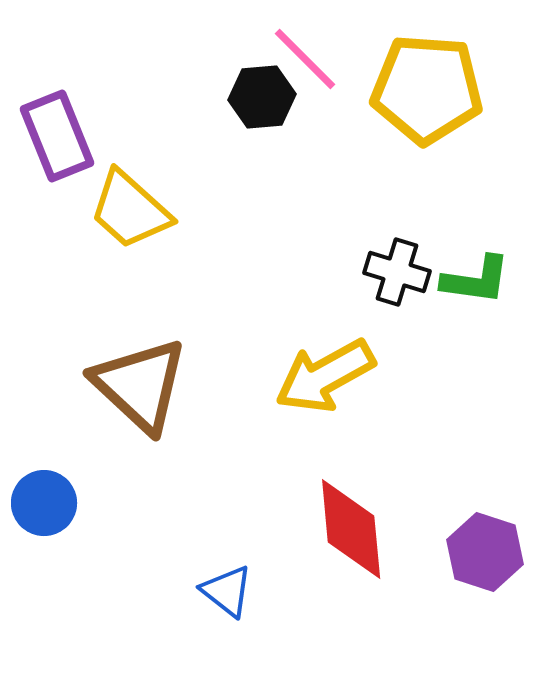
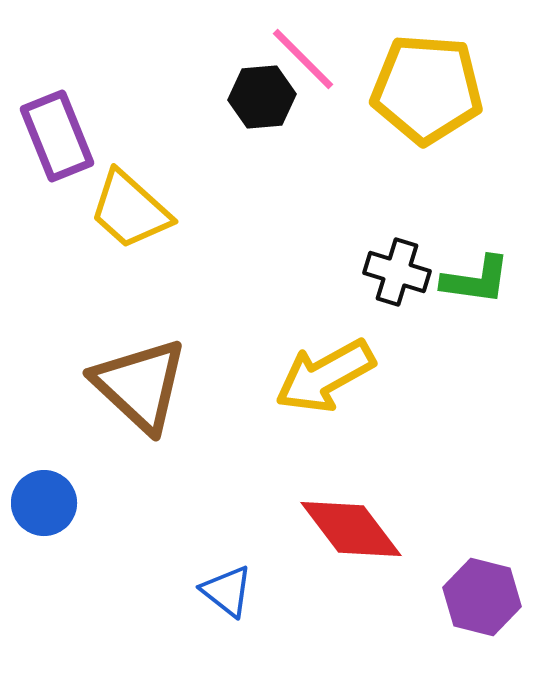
pink line: moved 2 px left
red diamond: rotated 32 degrees counterclockwise
purple hexagon: moved 3 px left, 45 px down; rotated 4 degrees counterclockwise
